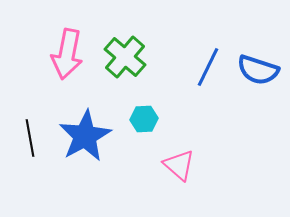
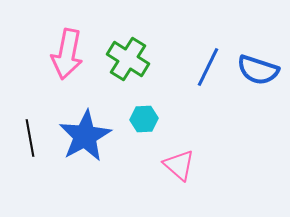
green cross: moved 3 px right, 2 px down; rotated 9 degrees counterclockwise
